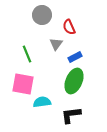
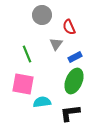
black L-shape: moved 1 px left, 2 px up
